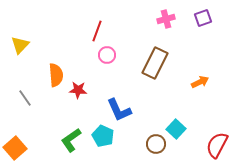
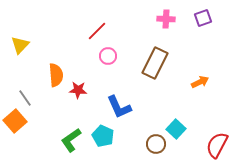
pink cross: rotated 18 degrees clockwise
red line: rotated 25 degrees clockwise
pink circle: moved 1 px right, 1 px down
blue L-shape: moved 3 px up
orange square: moved 27 px up
